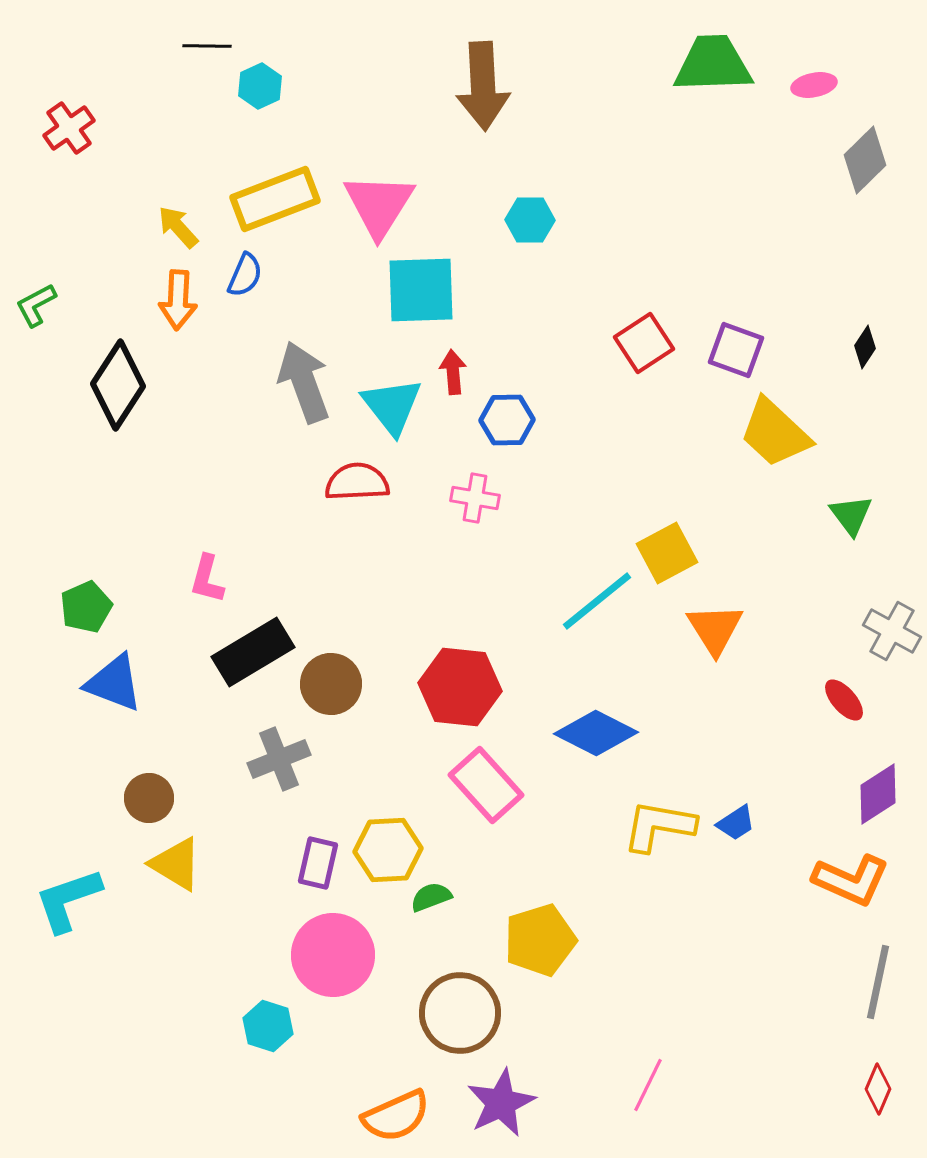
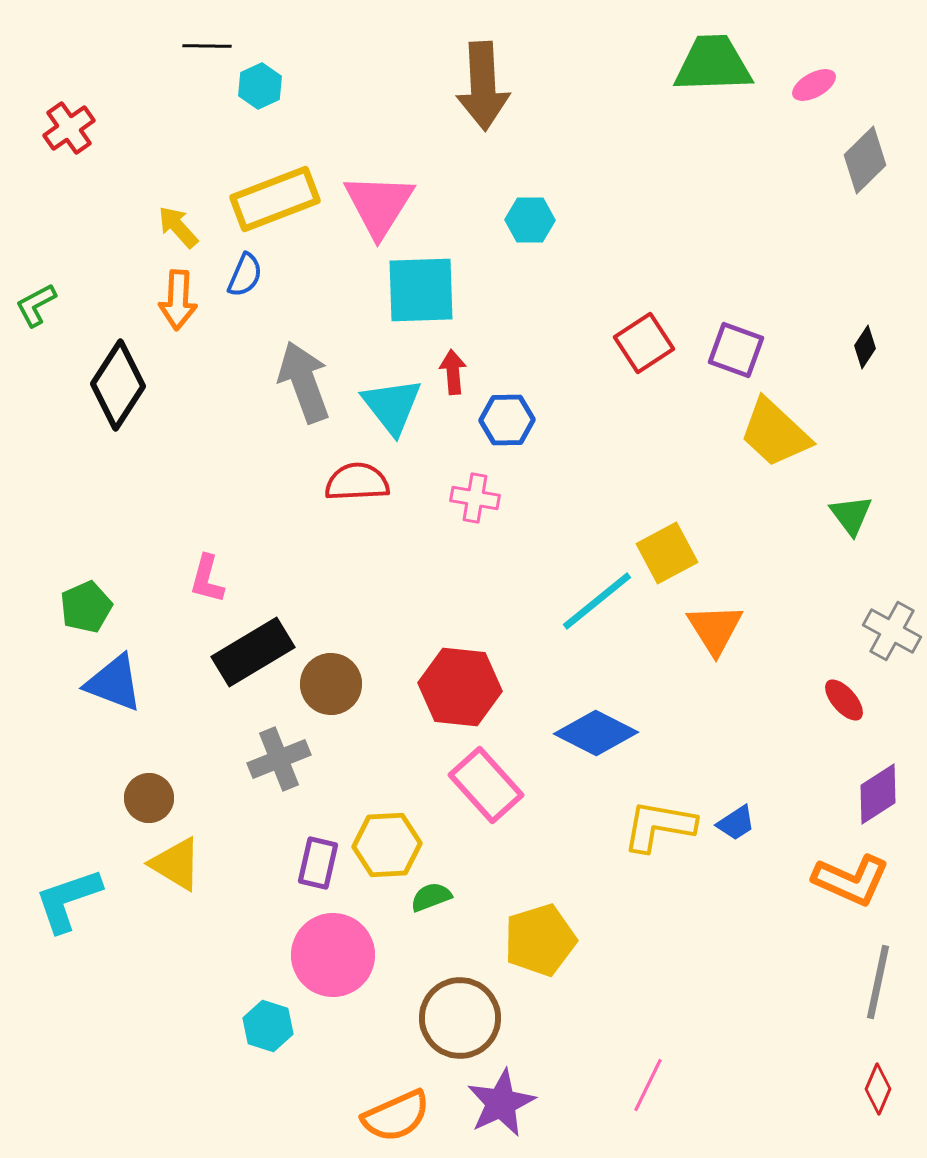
pink ellipse at (814, 85): rotated 18 degrees counterclockwise
yellow hexagon at (388, 850): moved 1 px left, 5 px up
brown circle at (460, 1013): moved 5 px down
